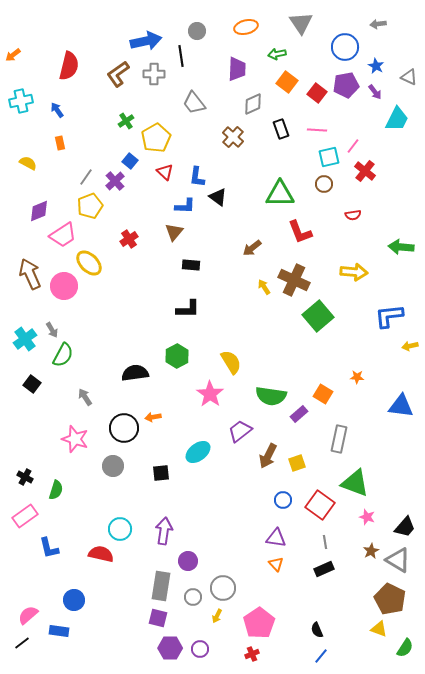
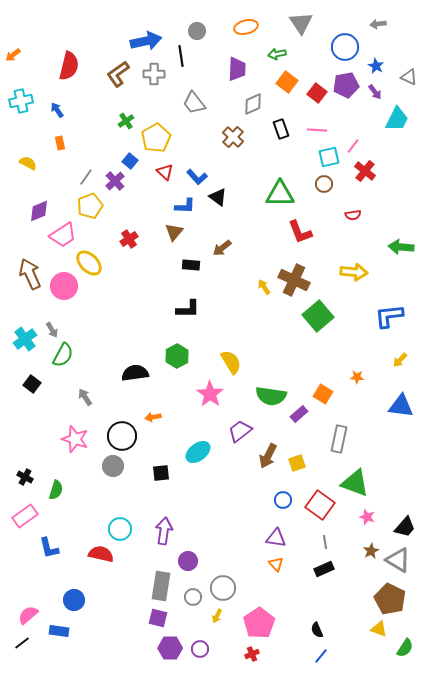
blue L-shape at (197, 177): rotated 50 degrees counterclockwise
brown arrow at (252, 248): moved 30 px left
yellow arrow at (410, 346): moved 10 px left, 14 px down; rotated 35 degrees counterclockwise
black circle at (124, 428): moved 2 px left, 8 px down
